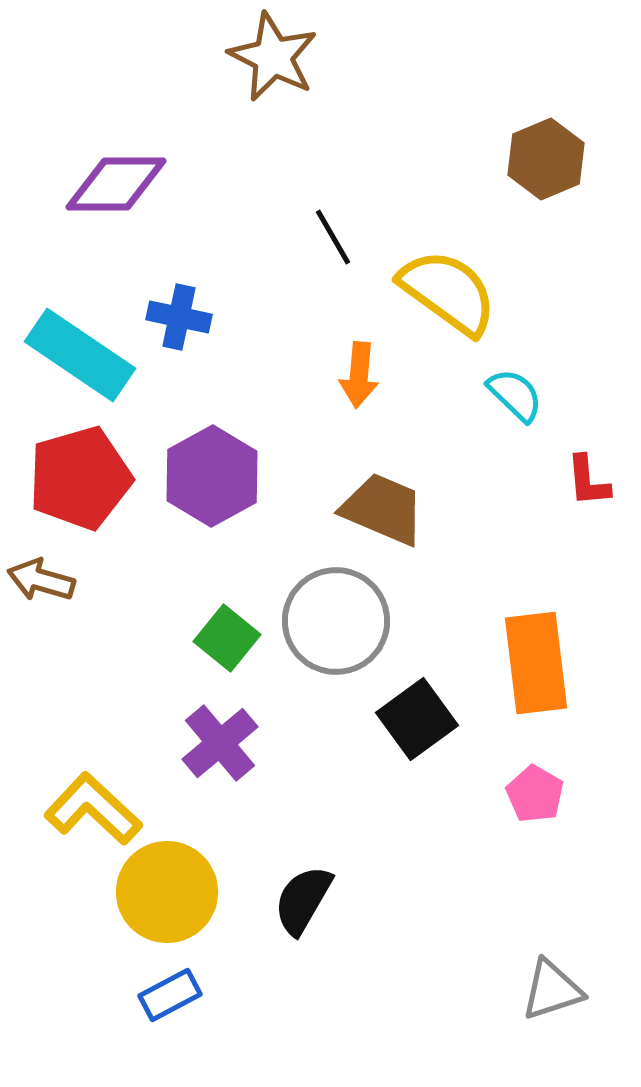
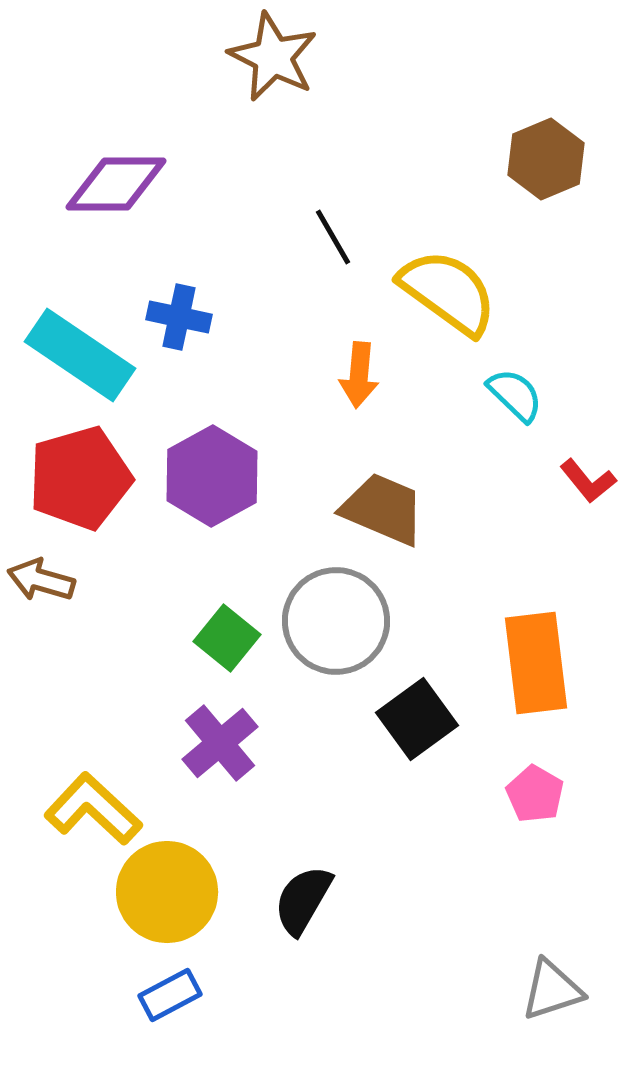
red L-shape: rotated 34 degrees counterclockwise
